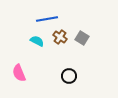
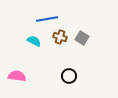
brown cross: rotated 16 degrees counterclockwise
cyan semicircle: moved 3 px left
pink semicircle: moved 2 px left, 3 px down; rotated 120 degrees clockwise
